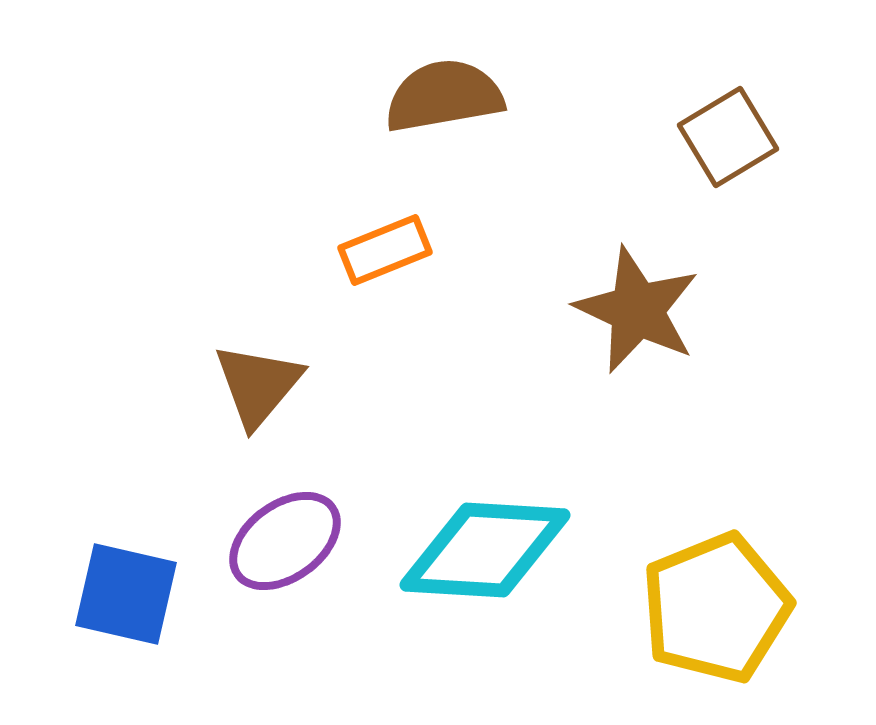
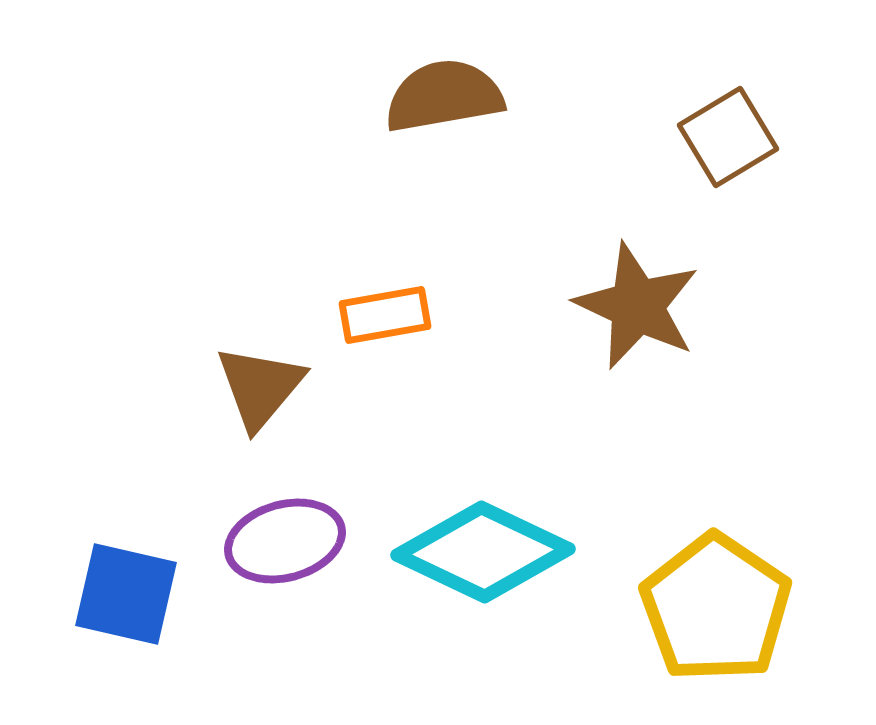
orange rectangle: moved 65 px down; rotated 12 degrees clockwise
brown star: moved 4 px up
brown triangle: moved 2 px right, 2 px down
purple ellipse: rotated 21 degrees clockwise
cyan diamond: moved 2 px left, 2 px down; rotated 22 degrees clockwise
yellow pentagon: rotated 16 degrees counterclockwise
